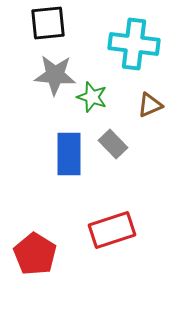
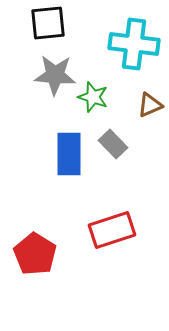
green star: moved 1 px right
